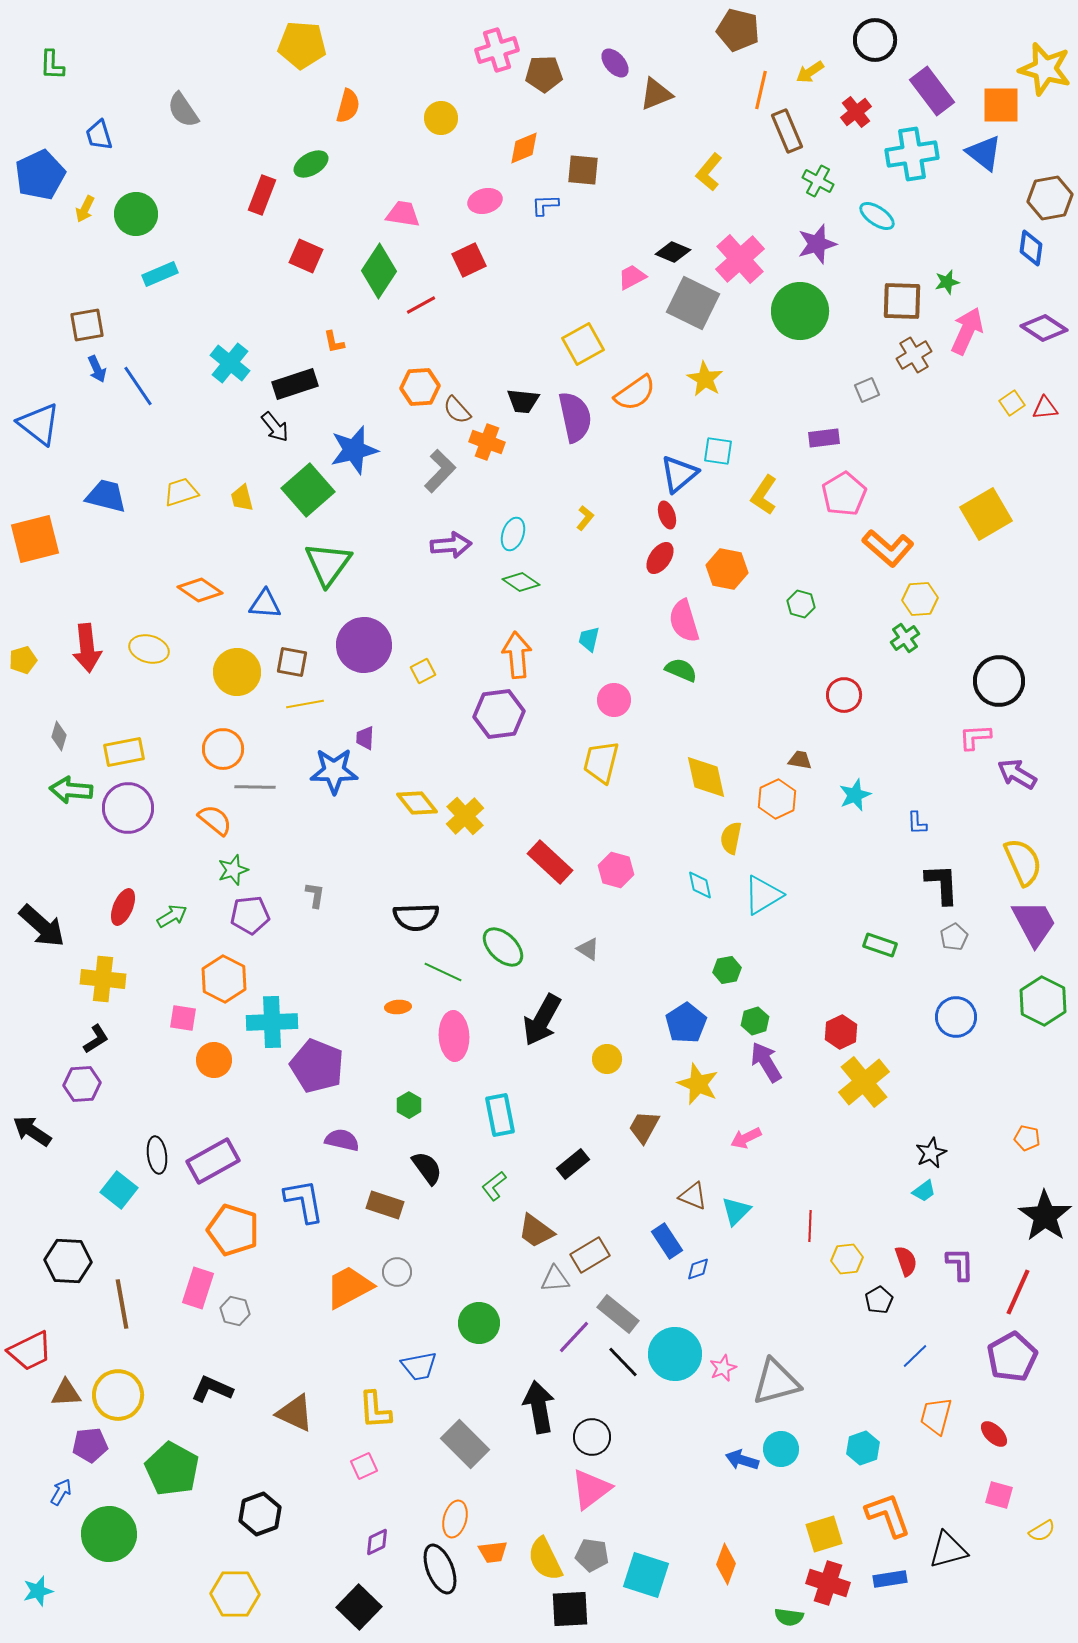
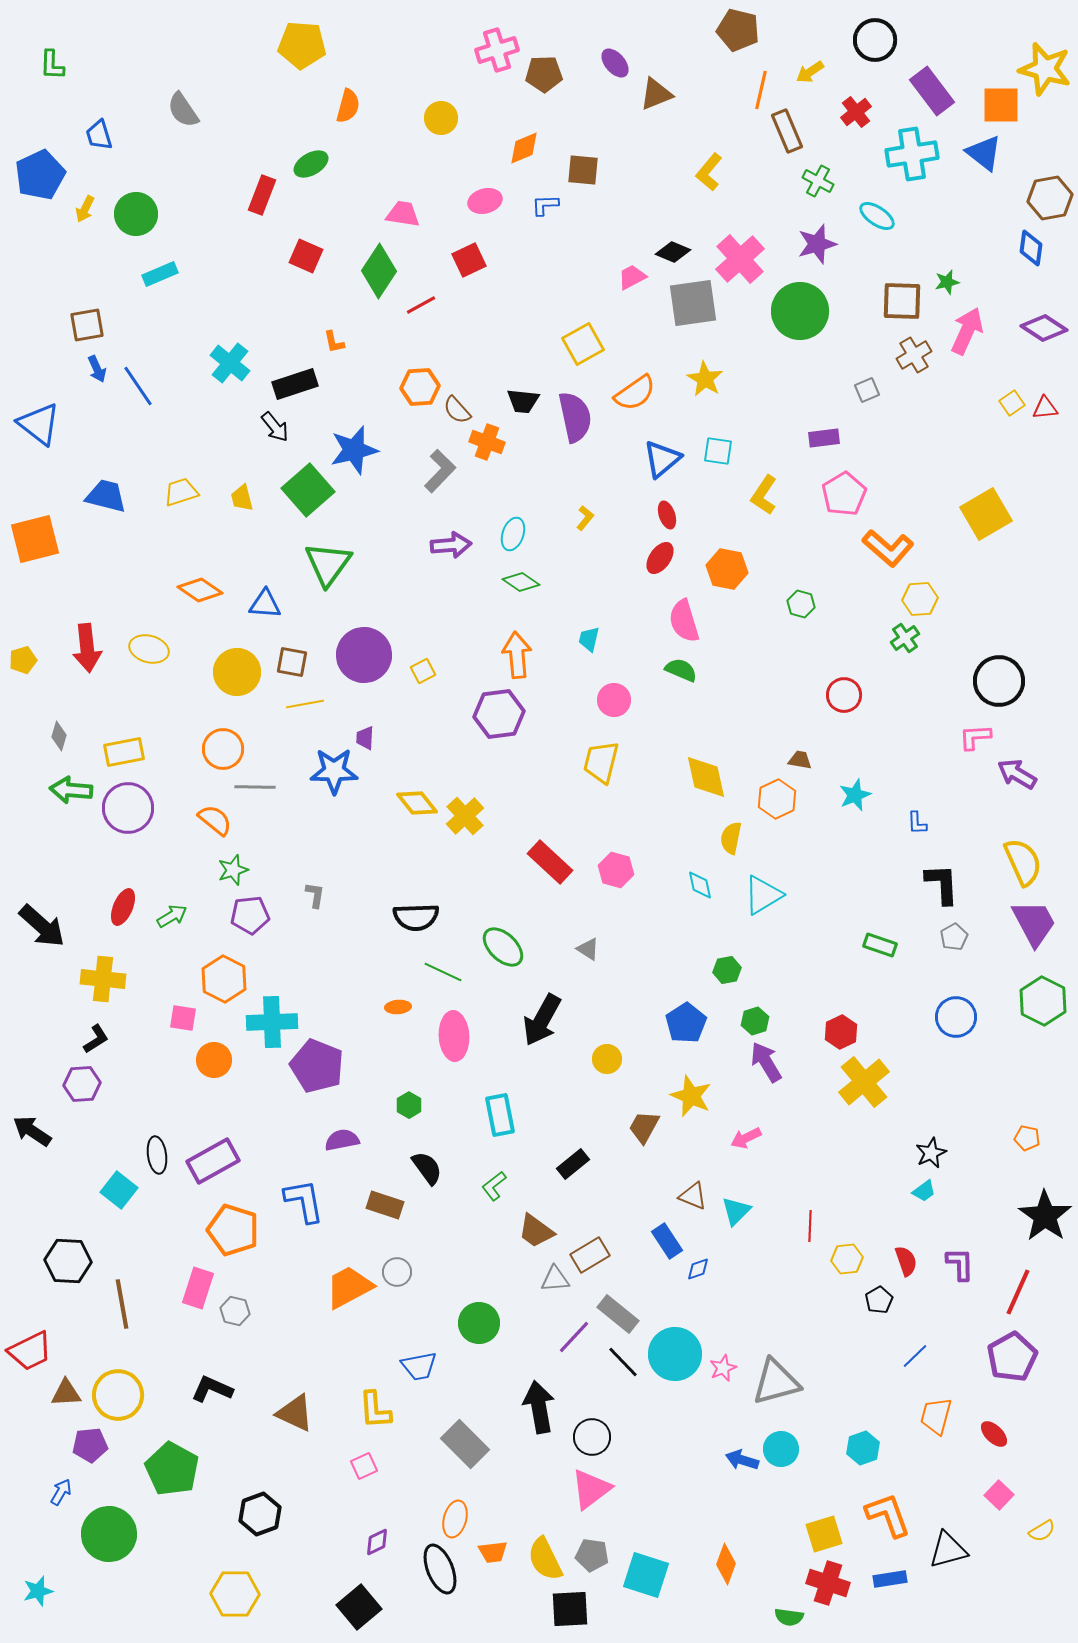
gray square at (693, 303): rotated 34 degrees counterclockwise
blue triangle at (679, 474): moved 17 px left, 15 px up
purple circle at (364, 645): moved 10 px down
yellow star at (698, 1084): moved 7 px left, 12 px down
purple semicircle at (342, 1140): rotated 24 degrees counterclockwise
pink square at (999, 1495): rotated 28 degrees clockwise
black square at (359, 1607): rotated 6 degrees clockwise
